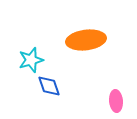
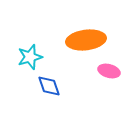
cyan star: moved 1 px left, 3 px up
pink ellipse: moved 7 px left, 30 px up; rotated 70 degrees counterclockwise
